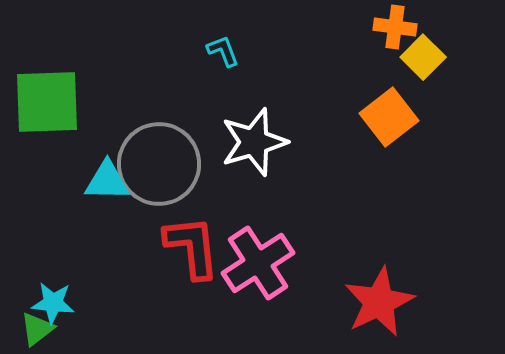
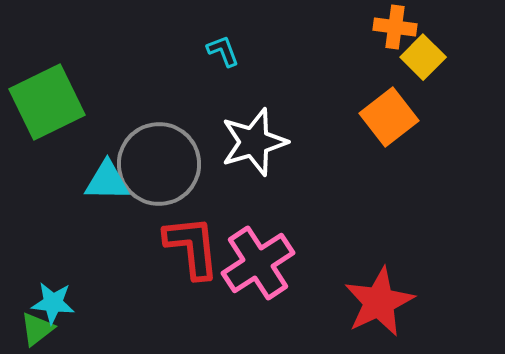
green square: rotated 24 degrees counterclockwise
